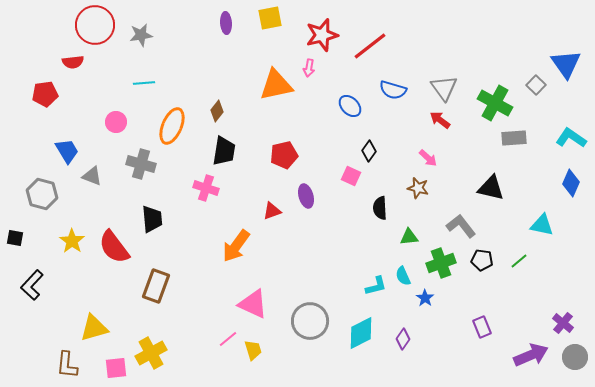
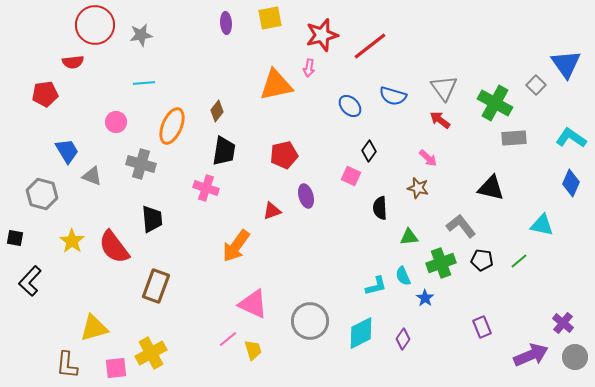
blue semicircle at (393, 90): moved 6 px down
black L-shape at (32, 285): moved 2 px left, 4 px up
